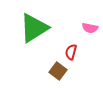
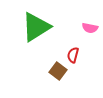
green triangle: moved 2 px right, 1 px up
red semicircle: moved 2 px right, 3 px down
